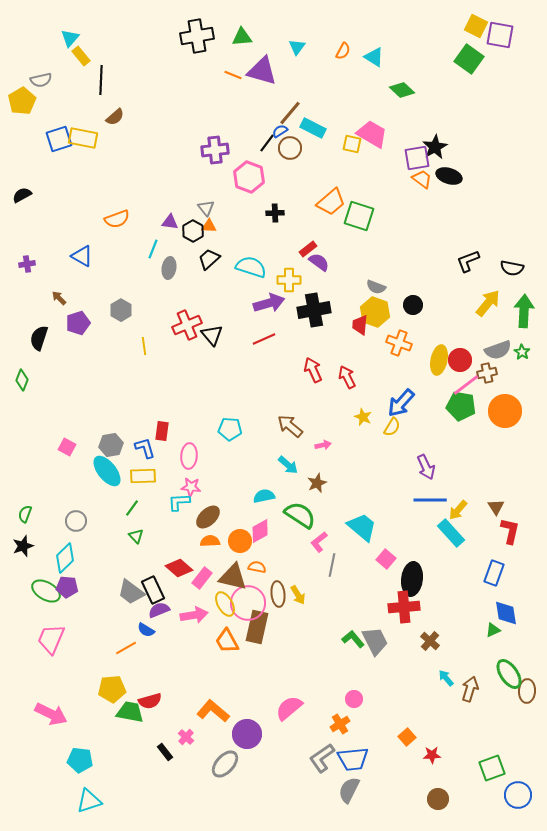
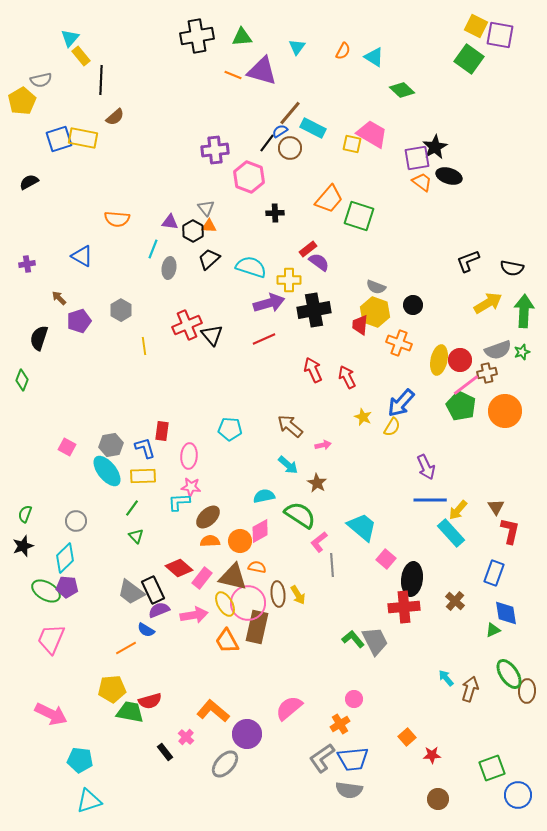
orange trapezoid at (422, 179): moved 3 px down
black semicircle at (22, 195): moved 7 px right, 13 px up
orange trapezoid at (331, 202): moved 2 px left, 3 px up; rotated 8 degrees counterclockwise
orange semicircle at (117, 219): rotated 25 degrees clockwise
yellow arrow at (488, 303): rotated 20 degrees clockwise
purple pentagon at (78, 323): moved 1 px right, 2 px up
green star at (522, 352): rotated 21 degrees clockwise
green pentagon at (461, 406): rotated 16 degrees clockwise
brown star at (317, 483): rotated 18 degrees counterclockwise
gray line at (332, 565): rotated 15 degrees counterclockwise
brown cross at (430, 641): moved 25 px right, 40 px up
gray semicircle at (349, 790): rotated 108 degrees counterclockwise
